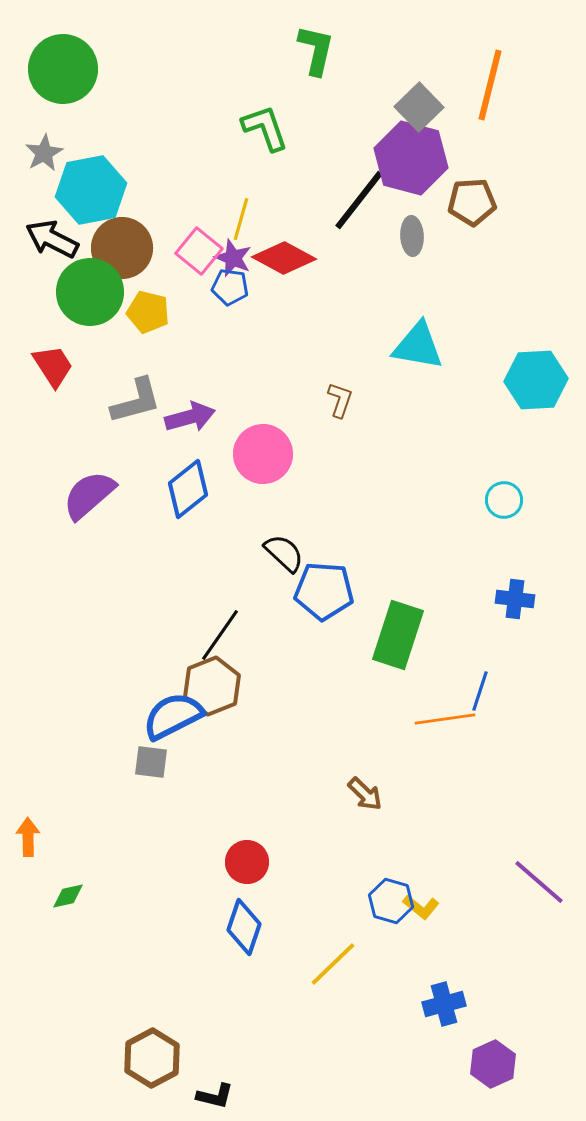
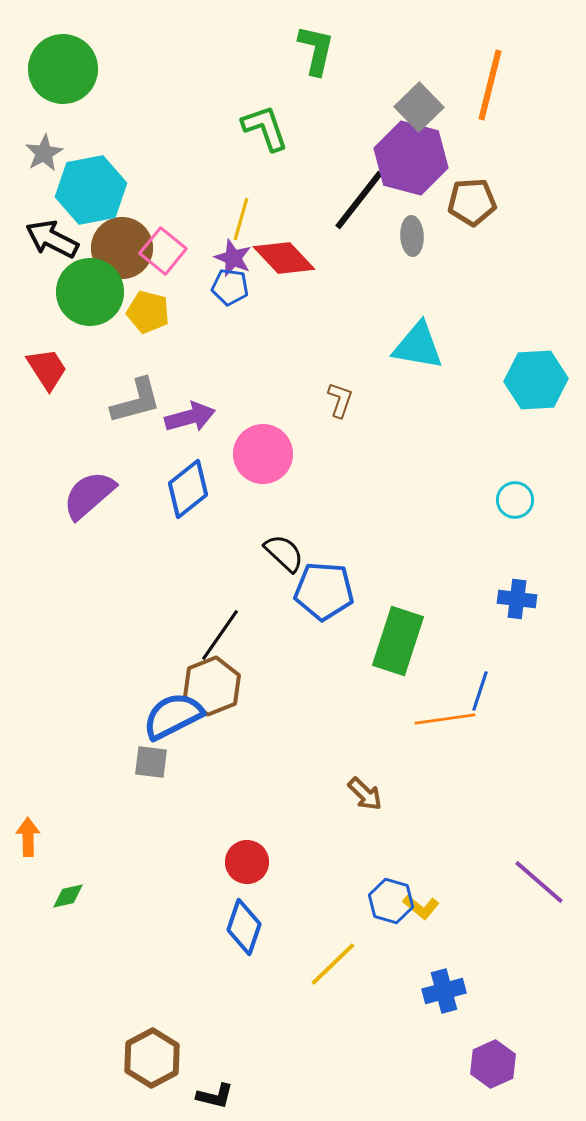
pink square at (199, 251): moved 36 px left
red diamond at (284, 258): rotated 18 degrees clockwise
red trapezoid at (53, 366): moved 6 px left, 3 px down
cyan circle at (504, 500): moved 11 px right
blue cross at (515, 599): moved 2 px right
green rectangle at (398, 635): moved 6 px down
blue cross at (444, 1004): moved 13 px up
